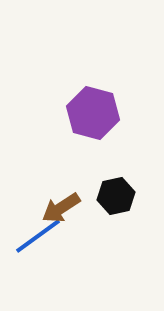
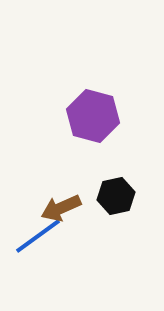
purple hexagon: moved 3 px down
brown arrow: rotated 9 degrees clockwise
